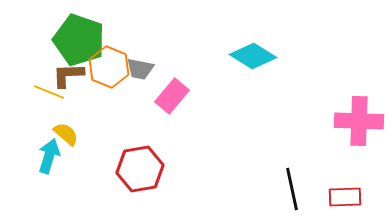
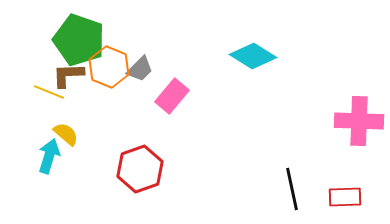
gray trapezoid: rotated 56 degrees counterclockwise
red hexagon: rotated 9 degrees counterclockwise
